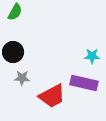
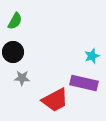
green semicircle: moved 9 px down
cyan star: rotated 21 degrees counterclockwise
red trapezoid: moved 3 px right, 4 px down
